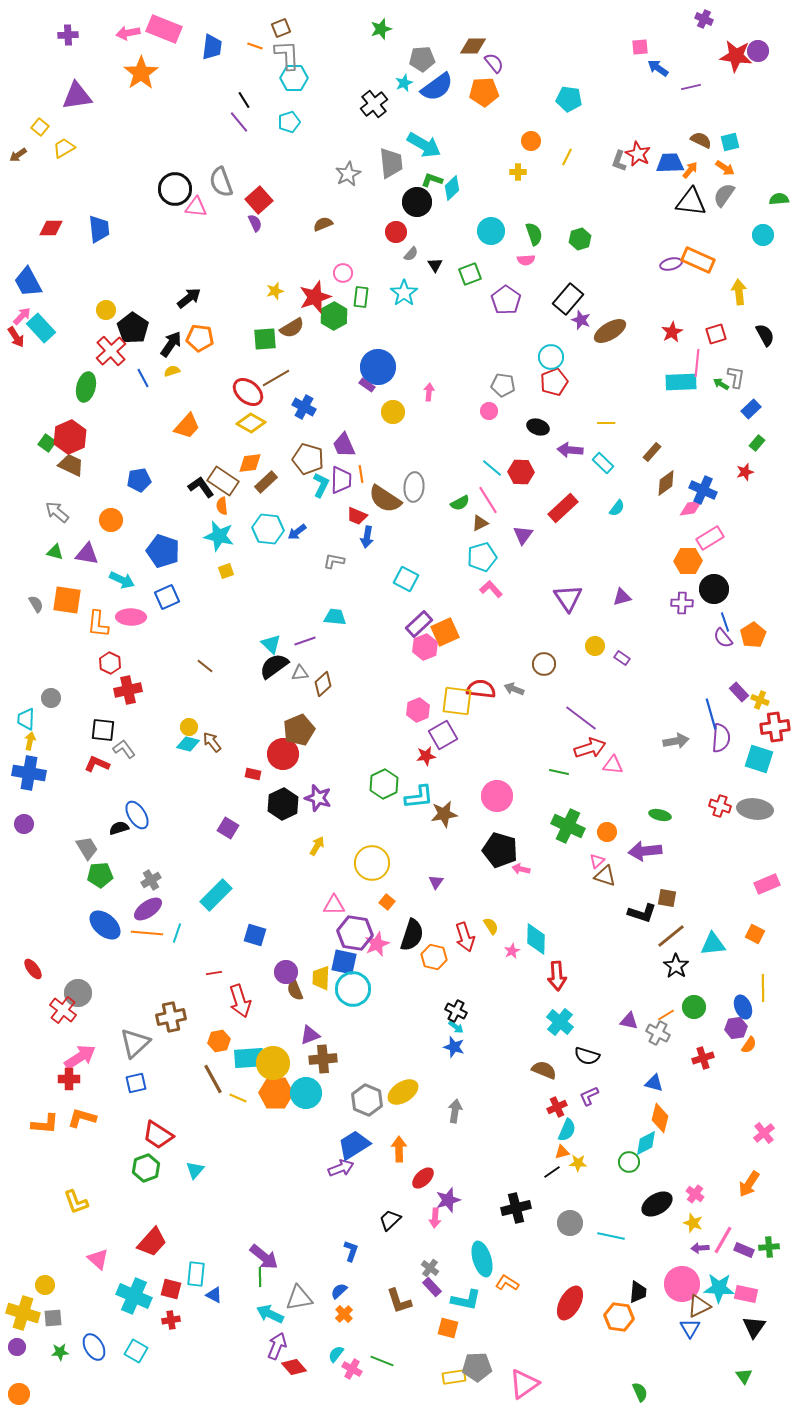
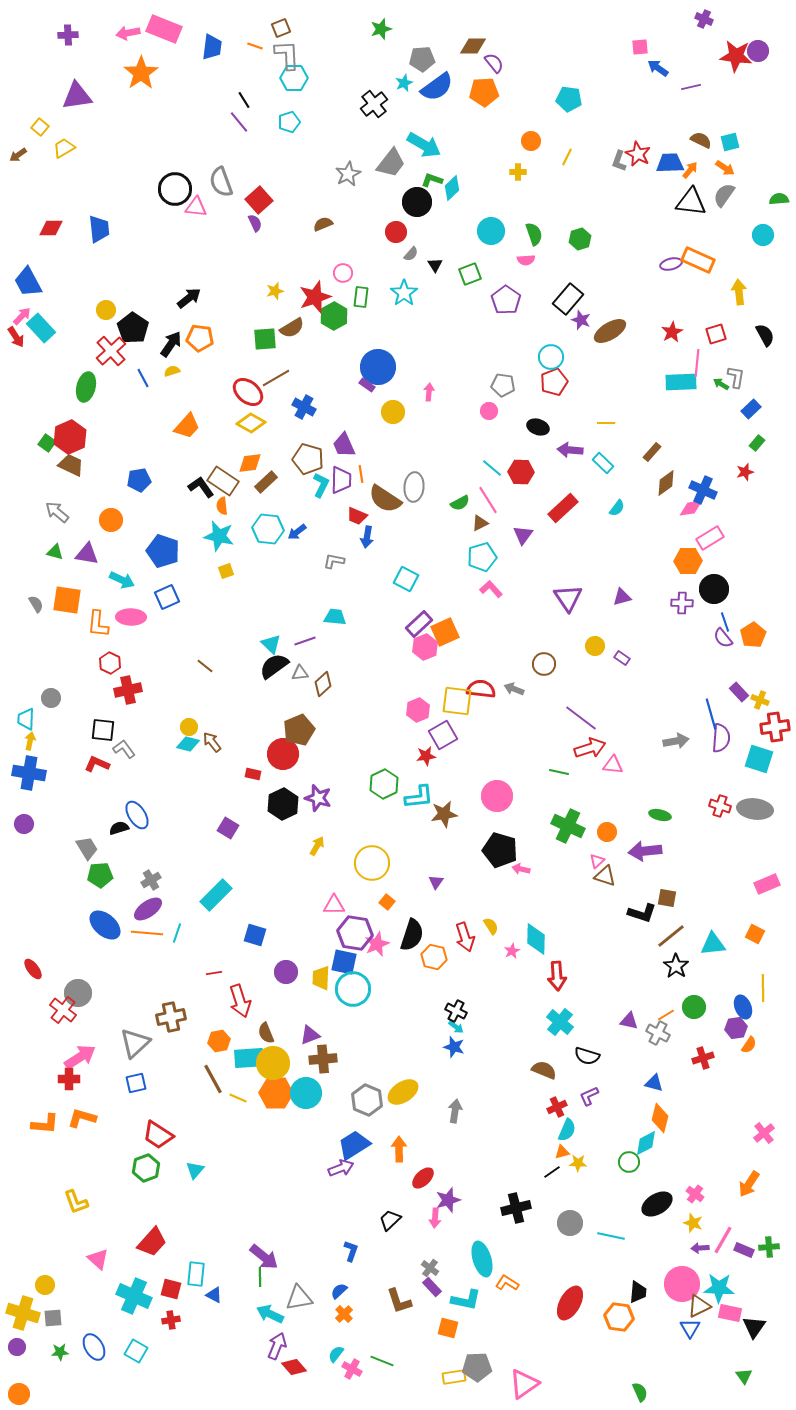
gray trapezoid at (391, 163): rotated 44 degrees clockwise
brown semicircle at (295, 990): moved 29 px left, 43 px down
pink rectangle at (746, 1294): moved 16 px left, 19 px down
